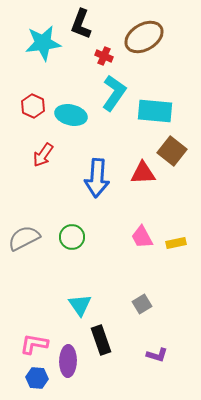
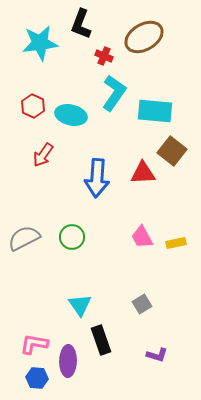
cyan star: moved 3 px left
